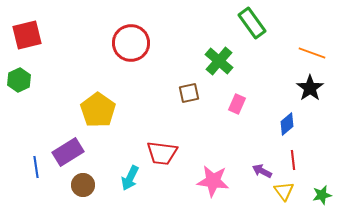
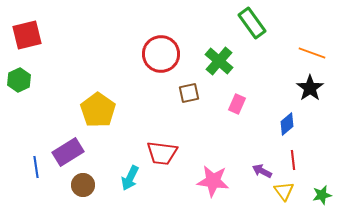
red circle: moved 30 px right, 11 px down
